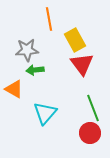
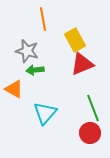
orange line: moved 6 px left
gray star: moved 1 px down; rotated 20 degrees clockwise
red triangle: rotated 45 degrees clockwise
